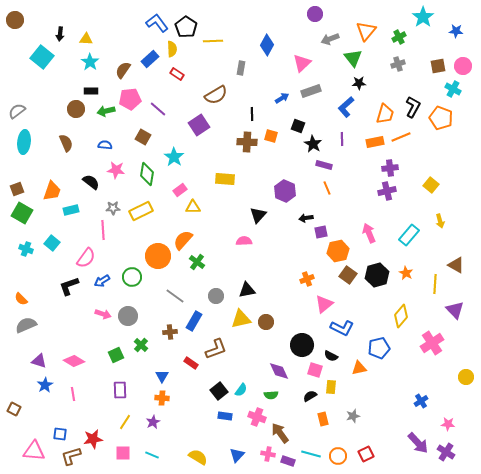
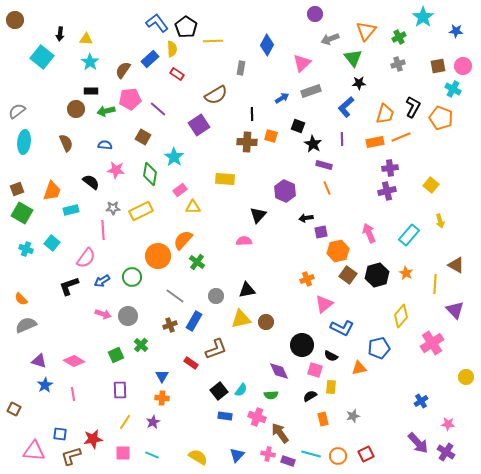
green diamond at (147, 174): moved 3 px right
brown cross at (170, 332): moved 7 px up; rotated 16 degrees counterclockwise
